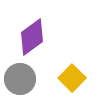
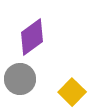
yellow square: moved 14 px down
